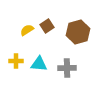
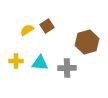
brown hexagon: moved 9 px right, 10 px down
cyan triangle: moved 1 px right, 1 px up
